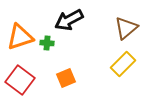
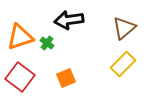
black arrow: rotated 20 degrees clockwise
brown triangle: moved 2 px left
green cross: rotated 32 degrees clockwise
red square: moved 3 px up
